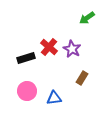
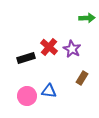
green arrow: rotated 147 degrees counterclockwise
pink circle: moved 5 px down
blue triangle: moved 5 px left, 7 px up; rotated 14 degrees clockwise
